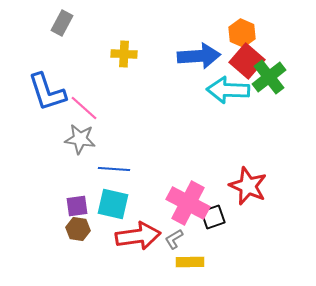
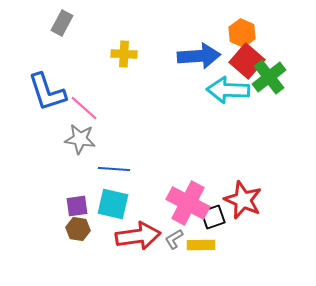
red star: moved 5 px left, 14 px down
yellow rectangle: moved 11 px right, 17 px up
